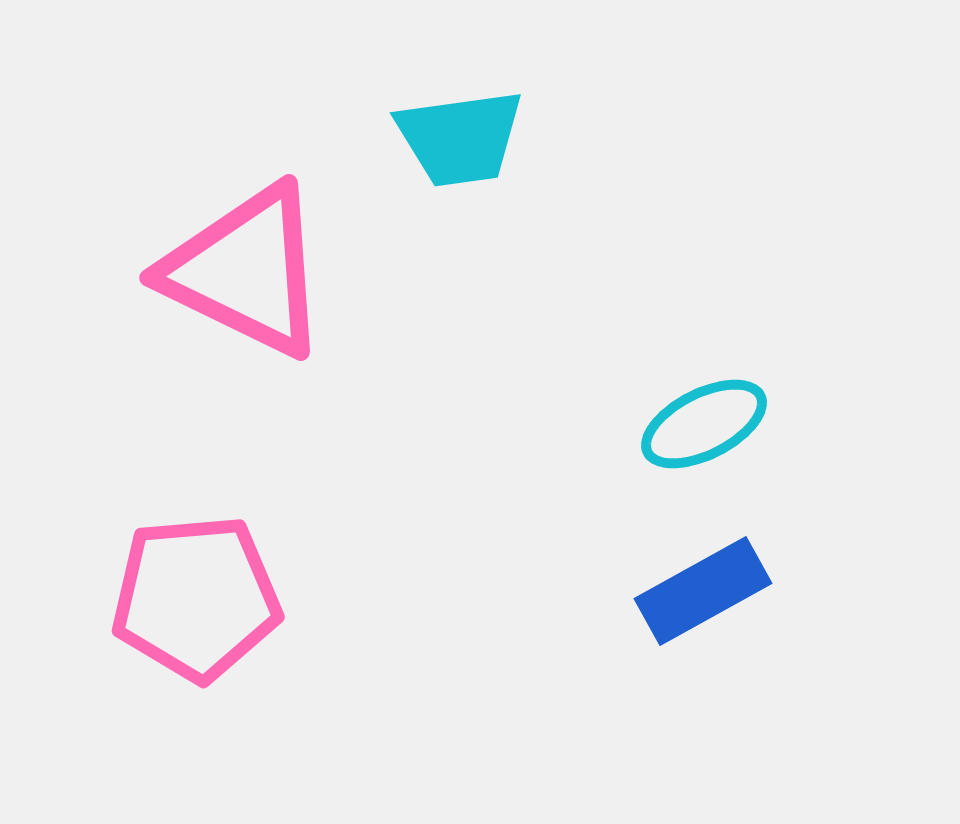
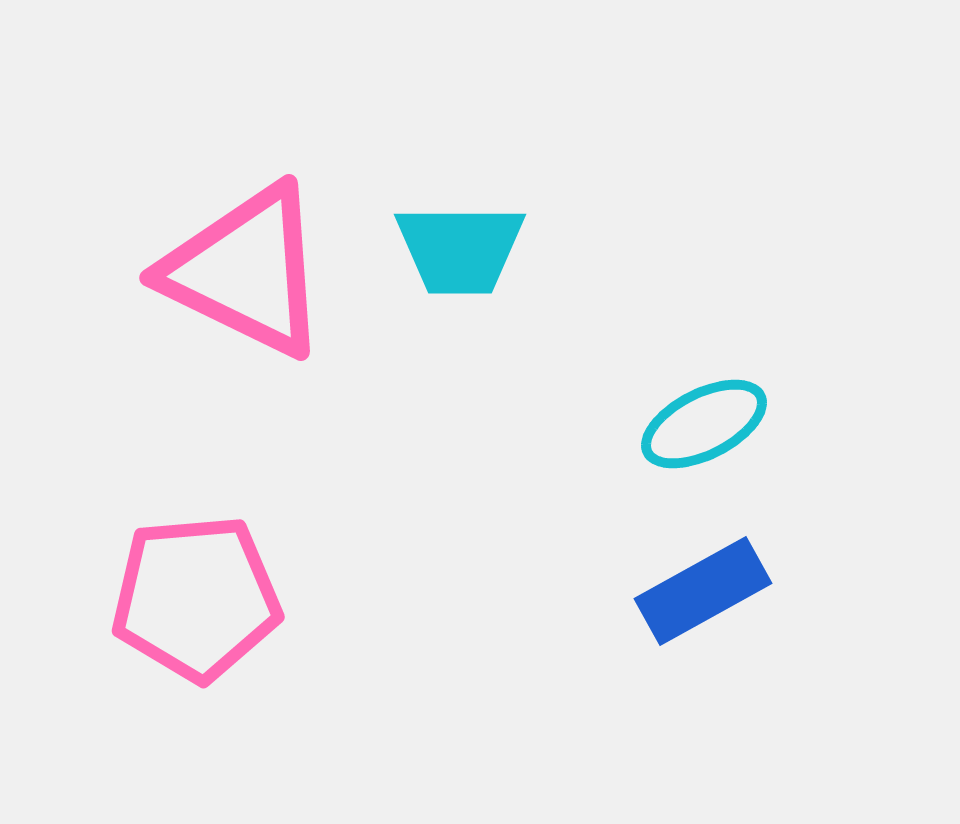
cyan trapezoid: moved 111 px down; rotated 8 degrees clockwise
